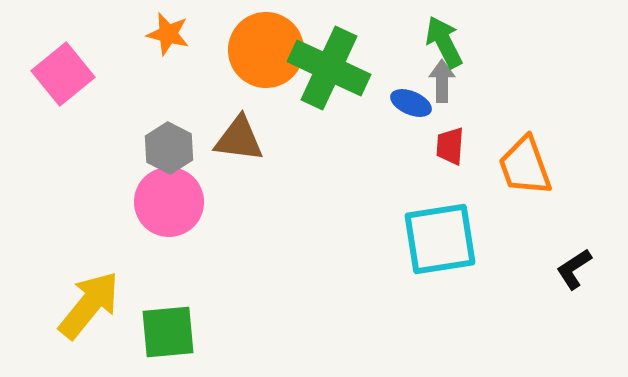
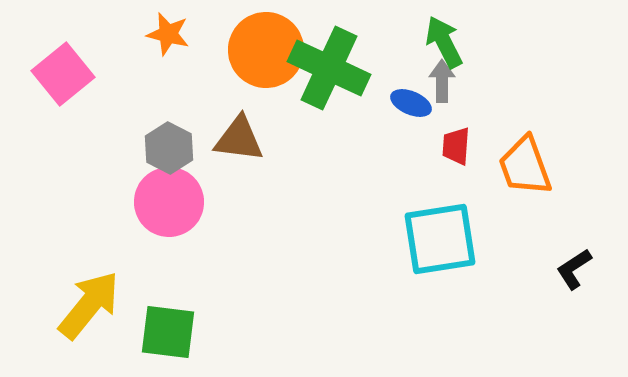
red trapezoid: moved 6 px right
green square: rotated 12 degrees clockwise
